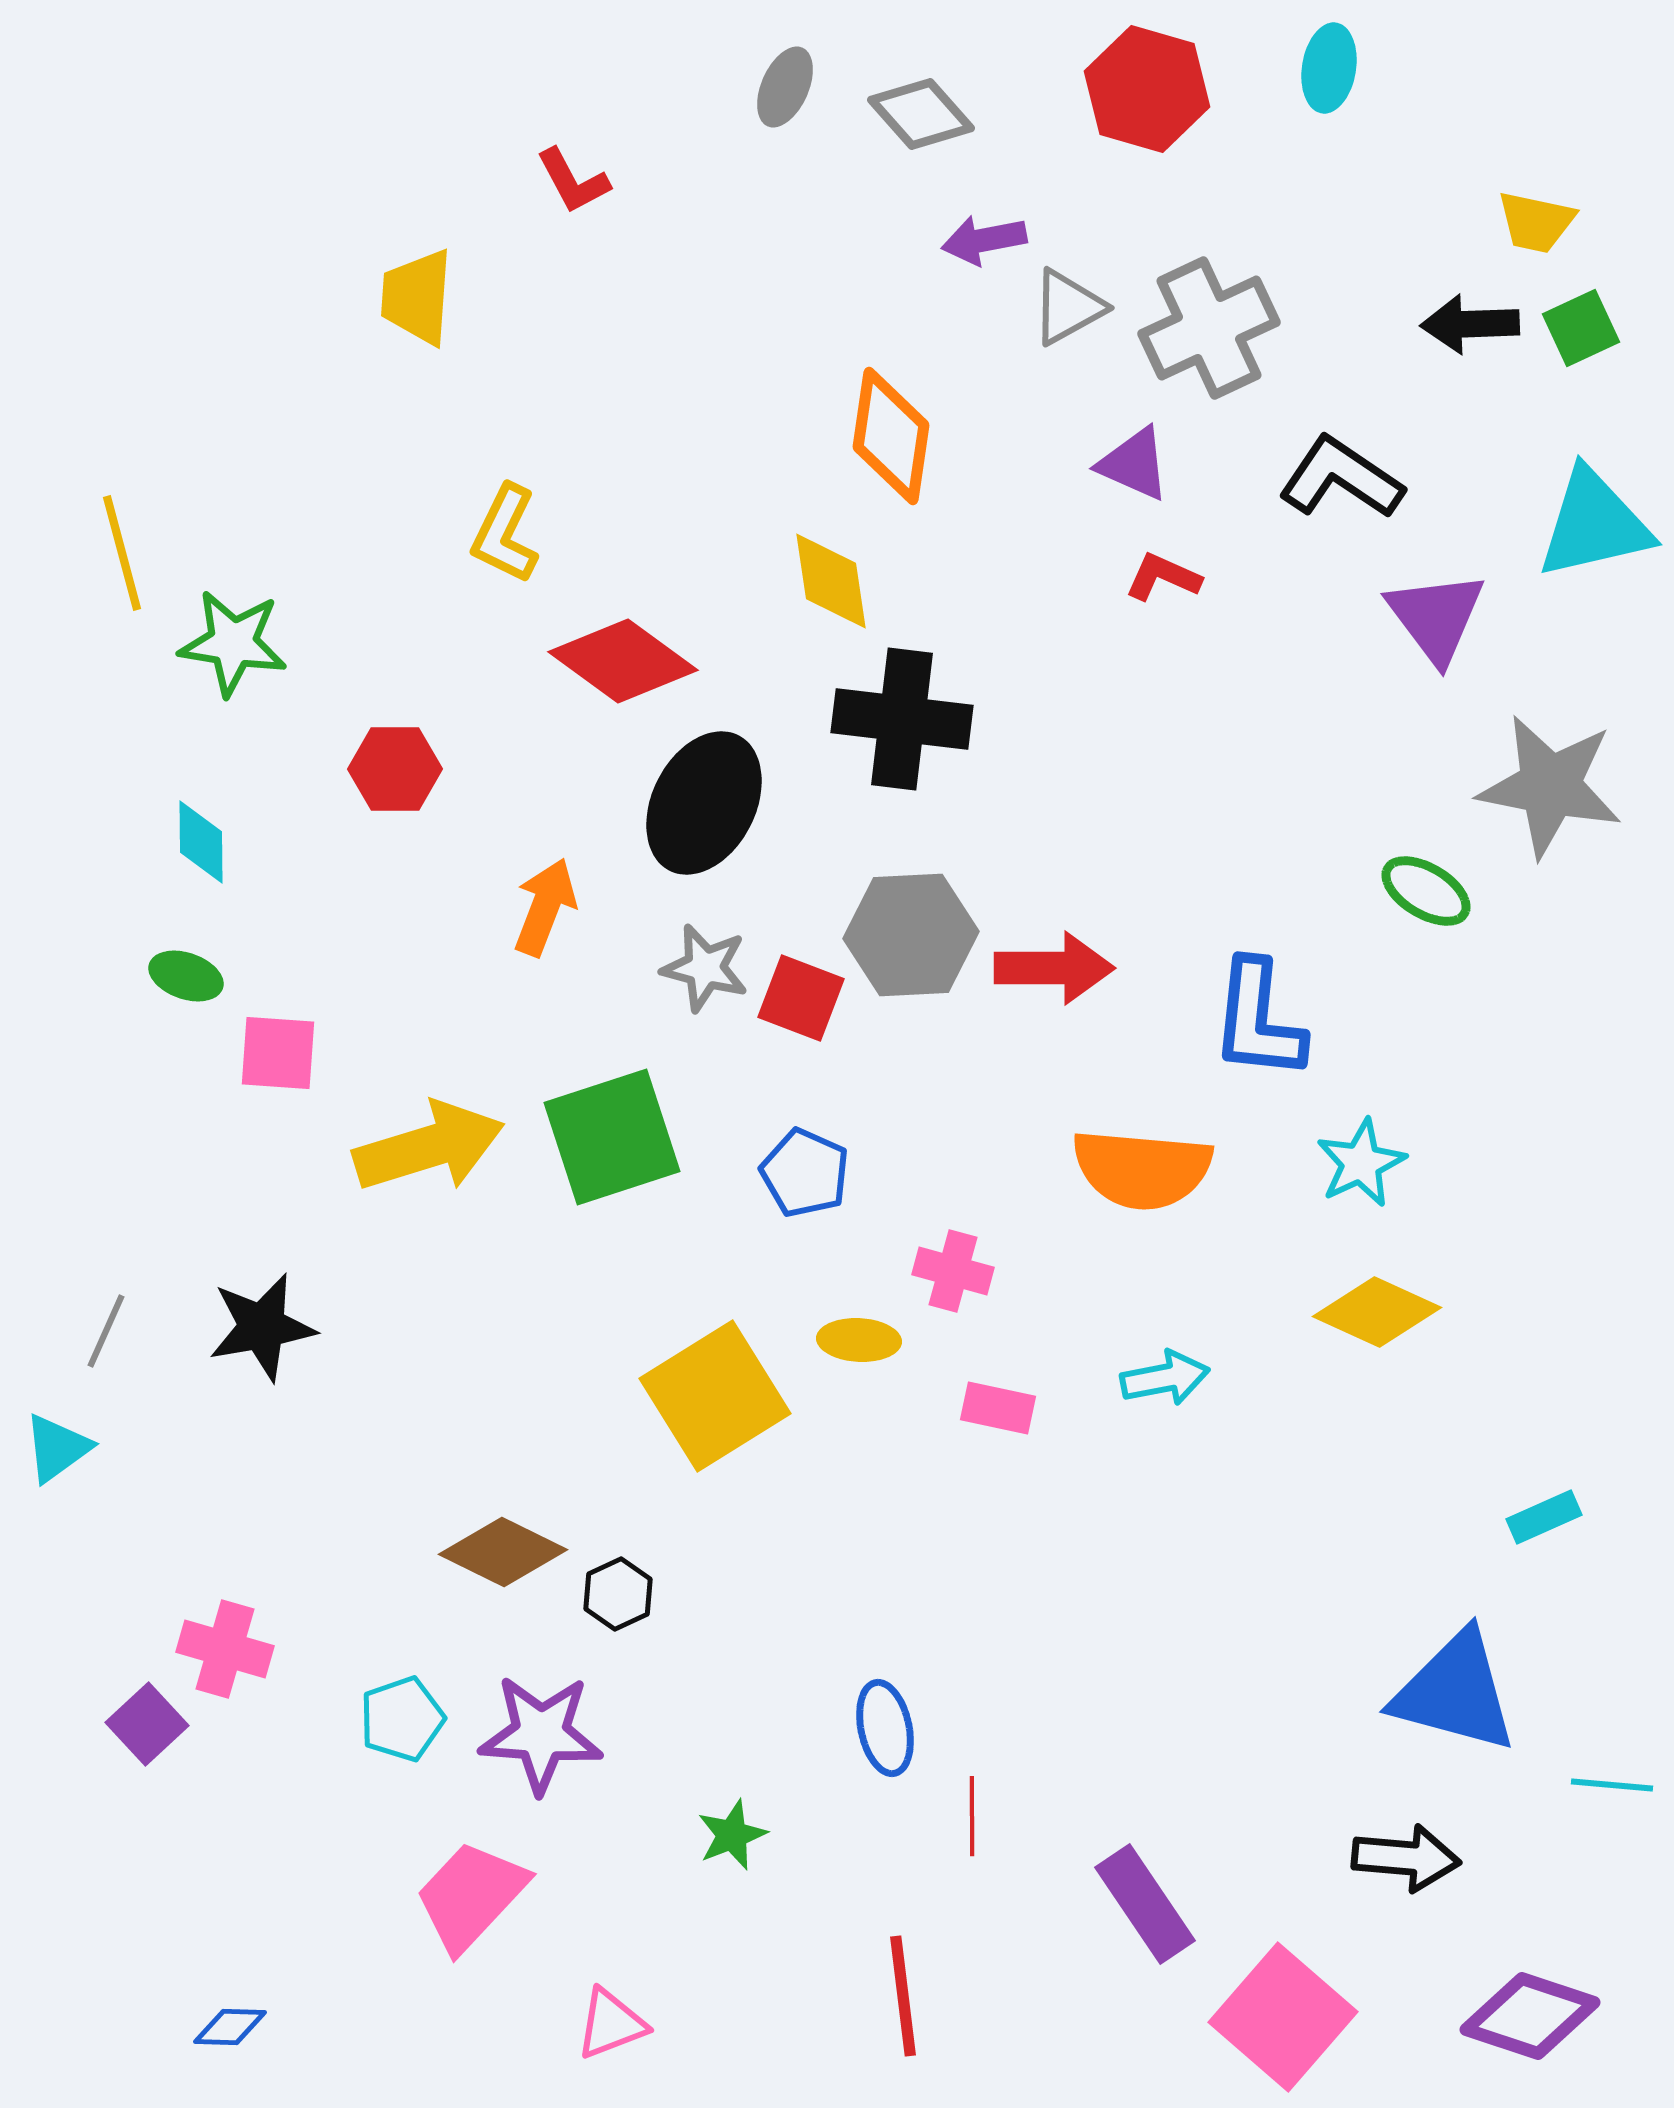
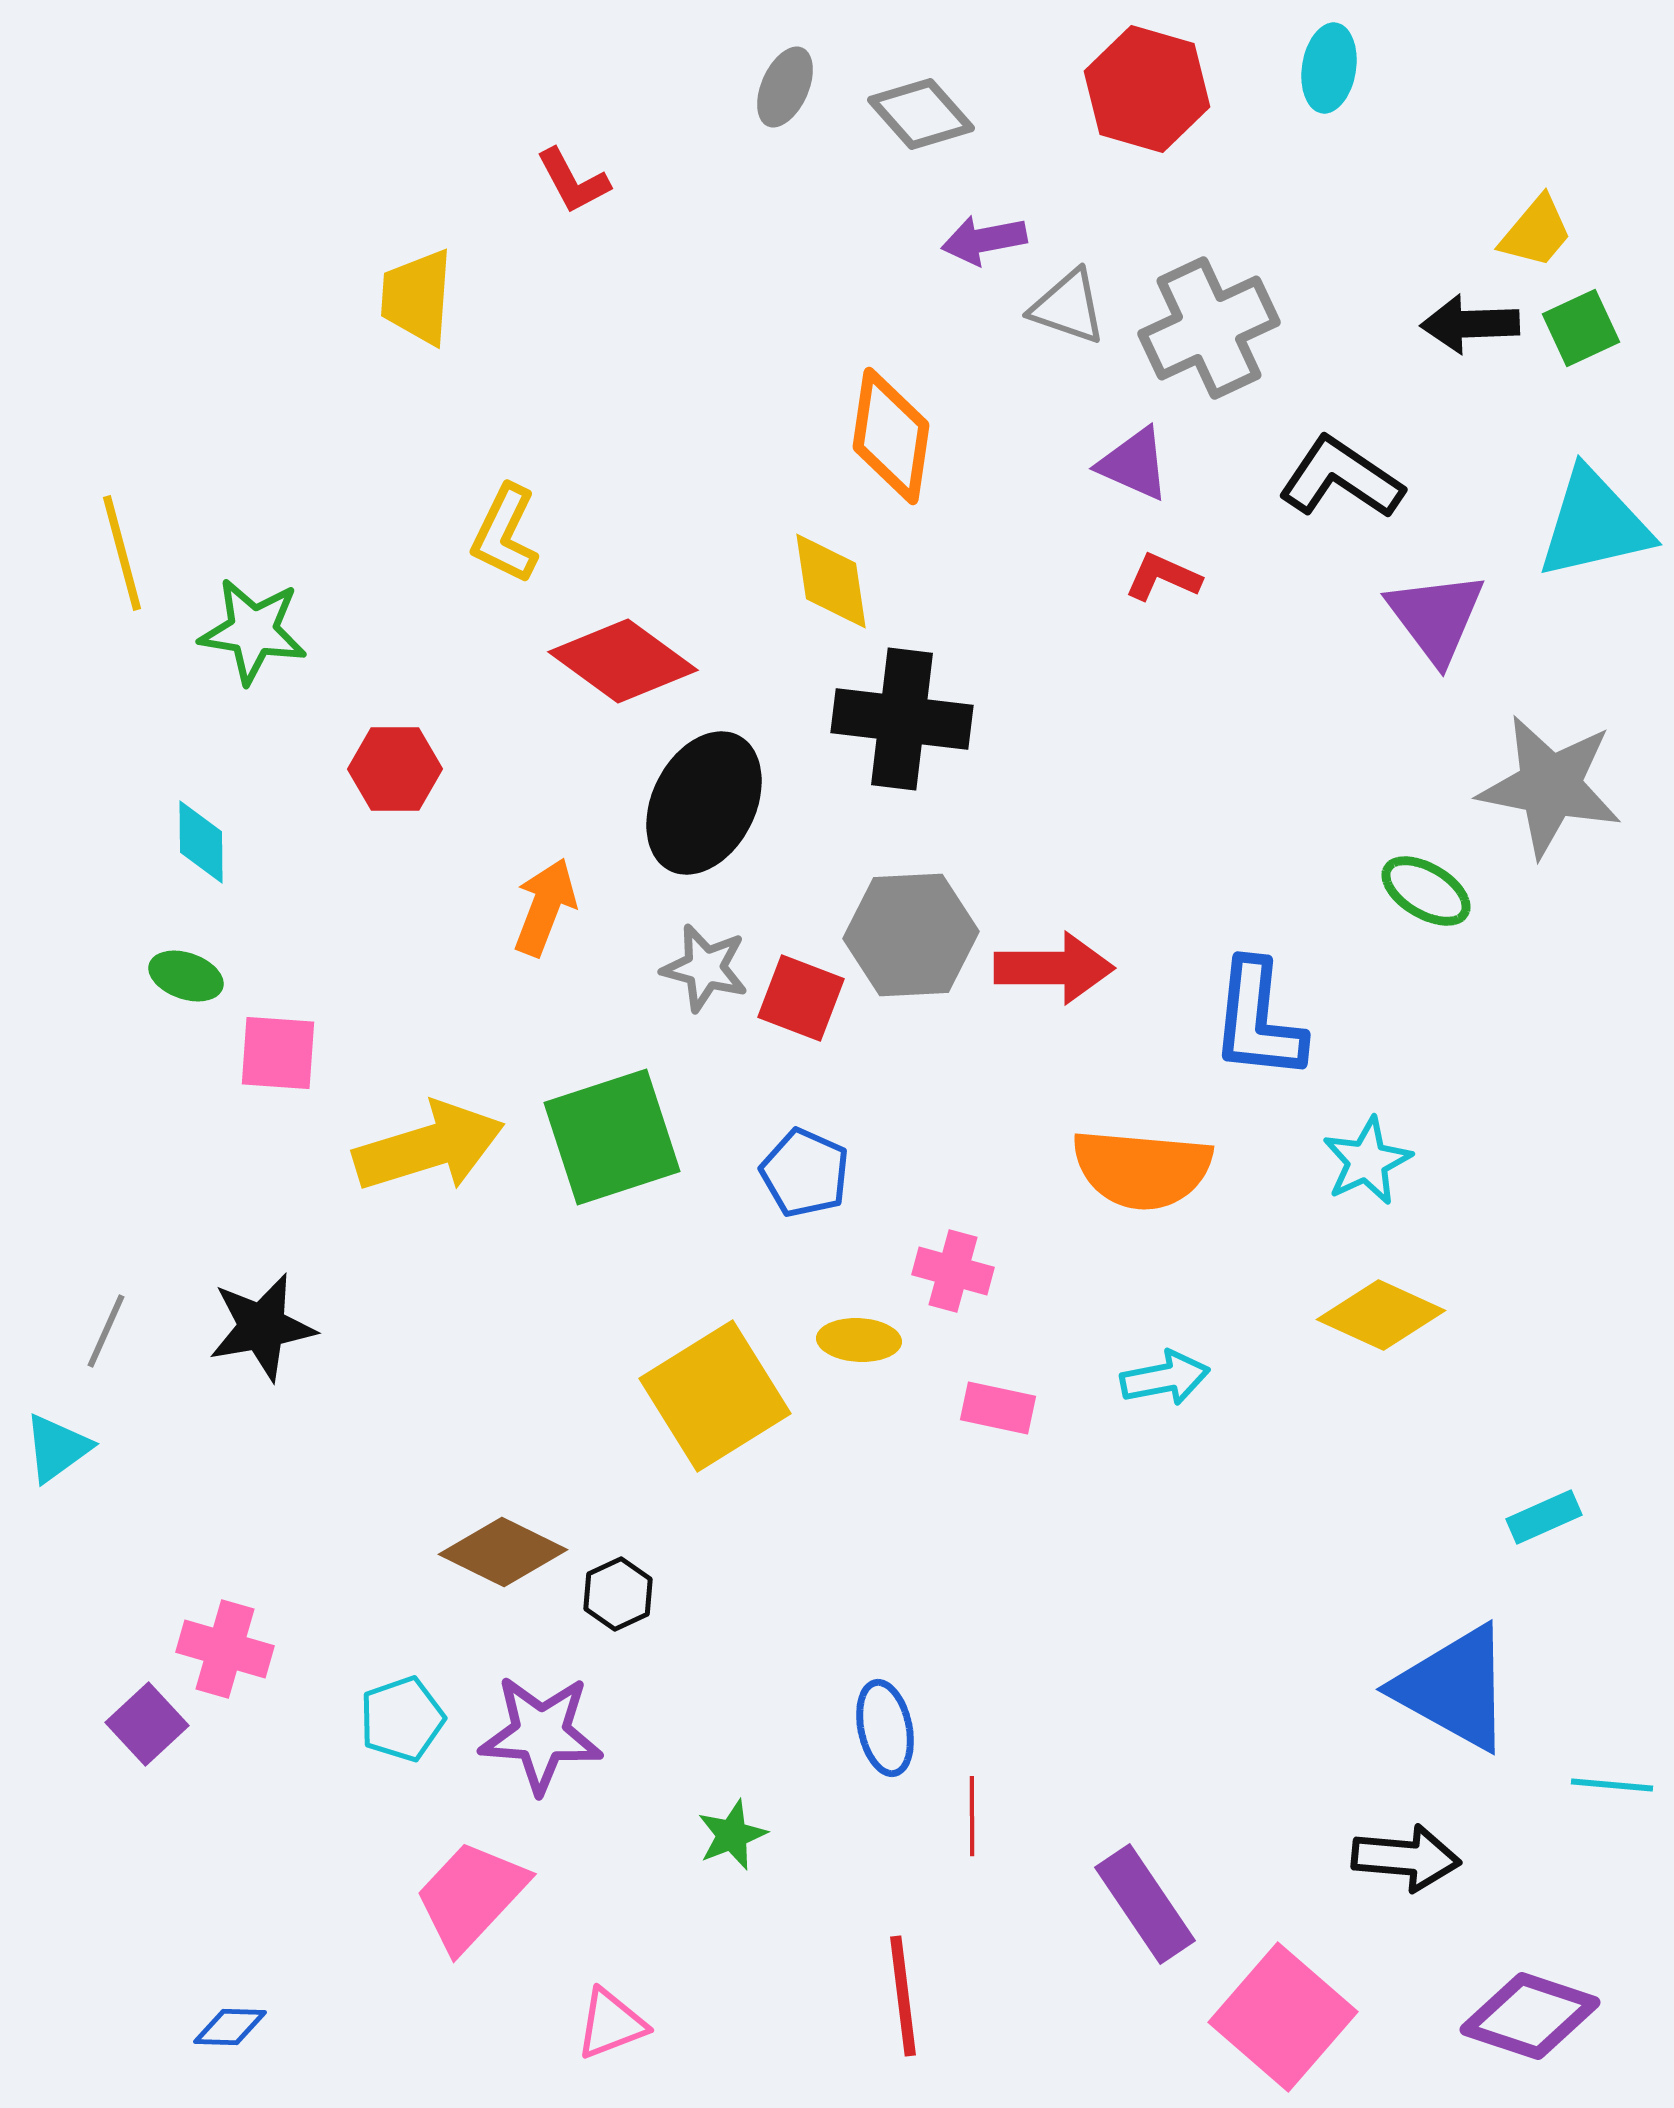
yellow trapezoid at (1536, 222): moved 10 px down; rotated 62 degrees counterclockwise
gray triangle at (1068, 307): rotated 48 degrees clockwise
green star at (233, 643): moved 20 px right, 12 px up
cyan star at (1361, 1163): moved 6 px right, 2 px up
yellow diamond at (1377, 1312): moved 4 px right, 3 px down
blue triangle at (1455, 1692): moved 1 px left, 4 px up; rotated 14 degrees clockwise
